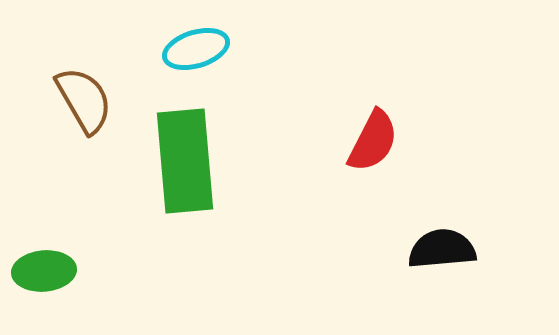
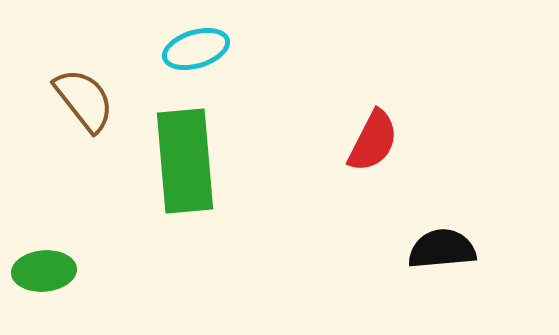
brown semicircle: rotated 8 degrees counterclockwise
